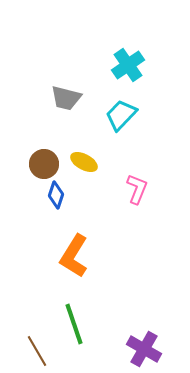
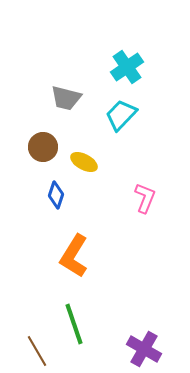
cyan cross: moved 1 px left, 2 px down
brown circle: moved 1 px left, 17 px up
pink L-shape: moved 8 px right, 9 px down
